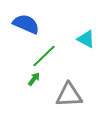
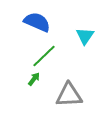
blue semicircle: moved 11 px right, 2 px up
cyan triangle: moved 1 px left, 3 px up; rotated 36 degrees clockwise
